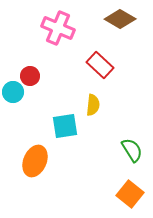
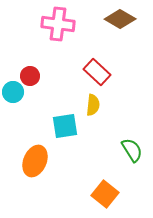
pink cross: moved 4 px up; rotated 16 degrees counterclockwise
red rectangle: moved 3 px left, 7 px down
orange square: moved 25 px left
